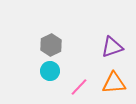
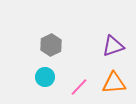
purple triangle: moved 1 px right, 1 px up
cyan circle: moved 5 px left, 6 px down
